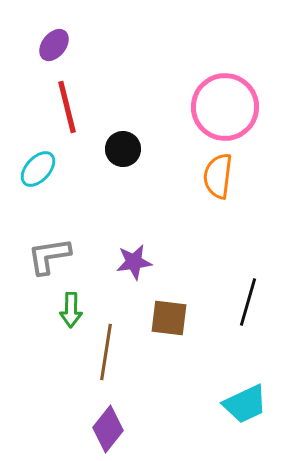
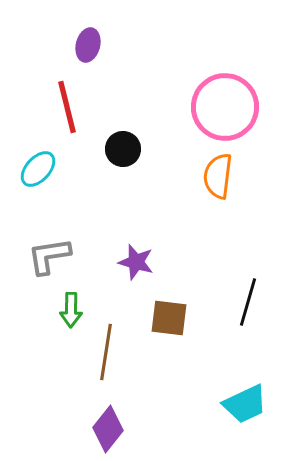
purple ellipse: moved 34 px right; rotated 24 degrees counterclockwise
purple star: moved 2 px right; rotated 24 degrees clockwise
